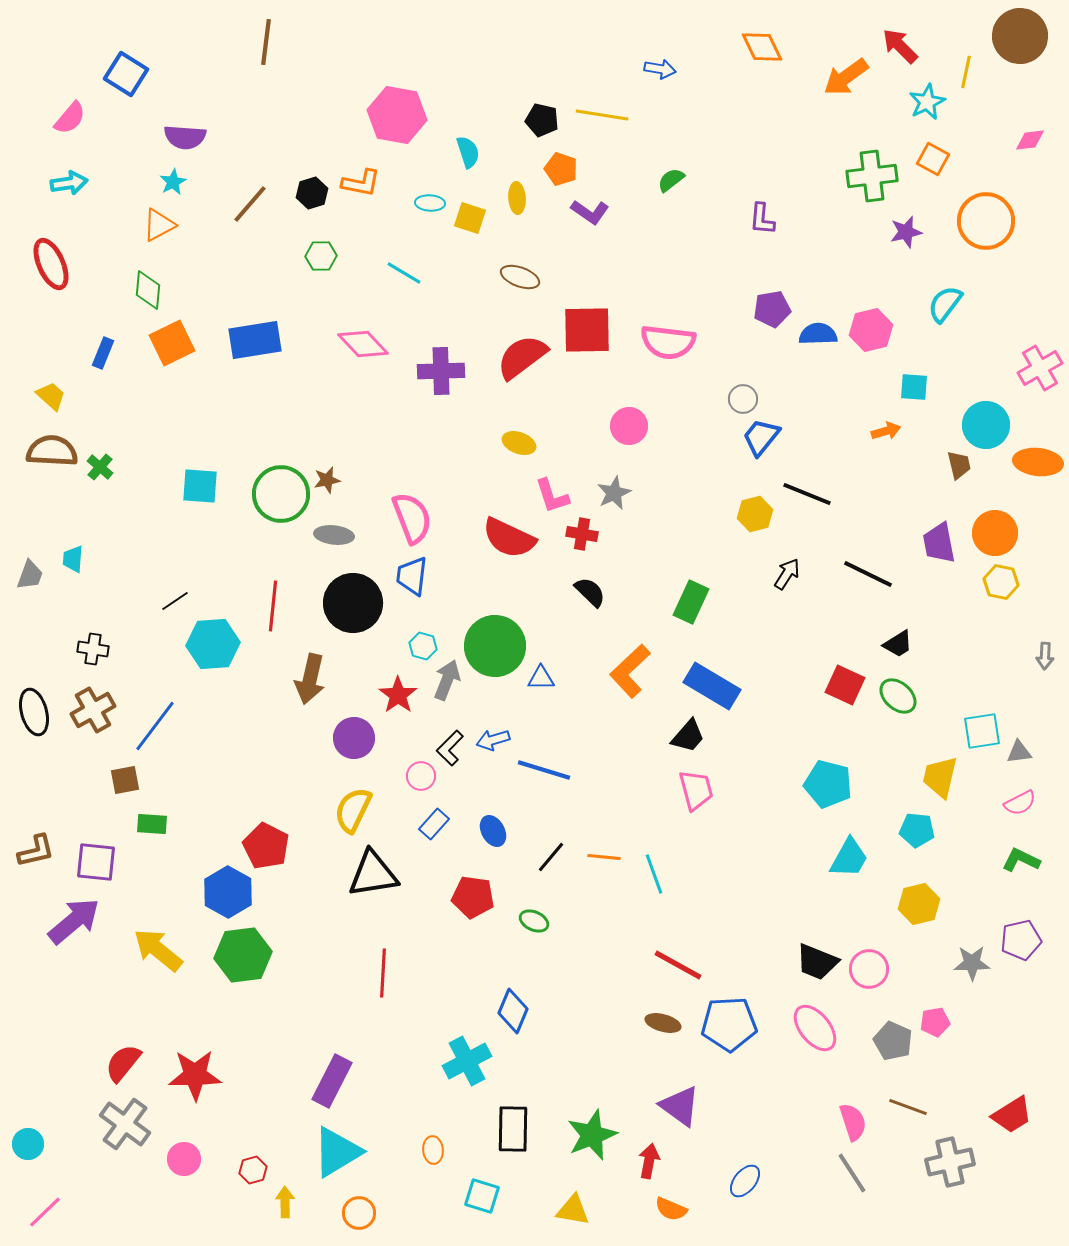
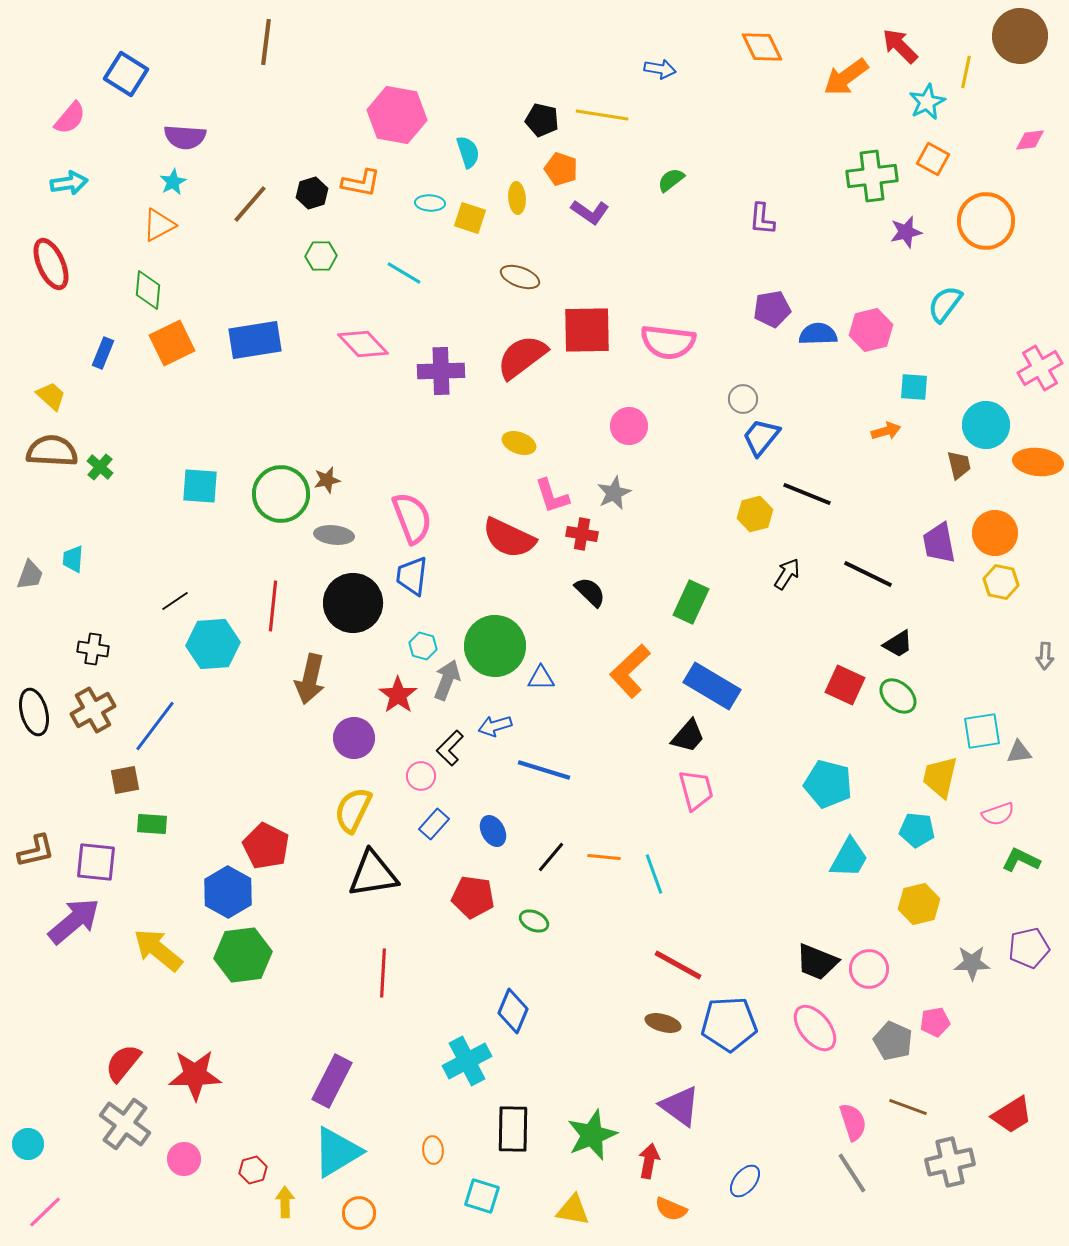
blue arrow at (493, 740): moved 2 px right, 14 px up
pink semicircle at (1020, 803): moved 22 px left, 11 px down; rotated 8 degrees clockwise
purple pentagon at (1021, 940): moved 8 px right, 8 px down
